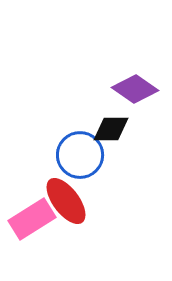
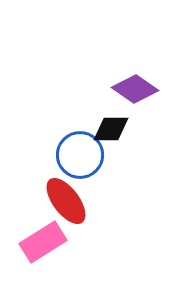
pink rectangle: moved 11 px right, 23 px down
